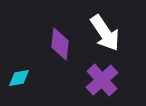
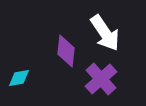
purple diamond: moved 6 px right, 7 px down
purple cross: moved 1 px left, 1 px up
